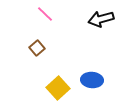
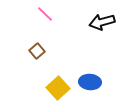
black arrow: moved 1 px right, 3 px down
brown square: moved 3 px down
blue ellipse: moved 2 px left, 2 px down
